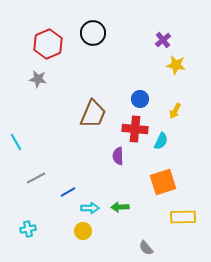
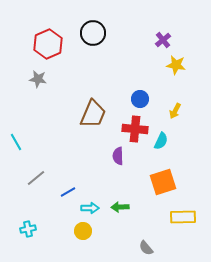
gray line: rotated 12 degrees counterclockwise
